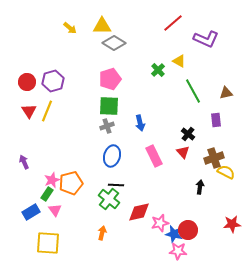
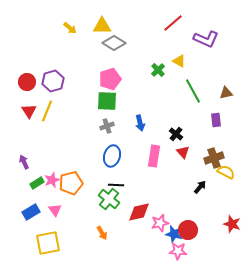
green square at (109, 106): moved 2 px left, 5 px up
black cross at (188, 134): moved 12 px left
pink rectangle at (154, 156): rotated 35 degrees clockwise
black arrow at (200, 187): rotated 32 degrees clockwise
green rectangle at (47, 194): moved 10 px left, 11 px up; rotated 24 degrees clockwise
red star at (232, 224): rotated 24 degrees clockwise
orange arrow at (102, 233): rotated 136 degrees clockwise
yellow square at (48, 243): rotated 15 degrees counterclockwise
